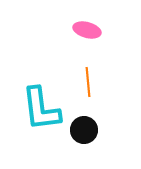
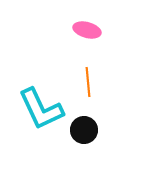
cyan L-shape: rotated 18 degrees counterclockwise
